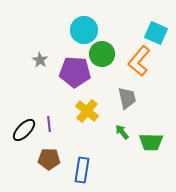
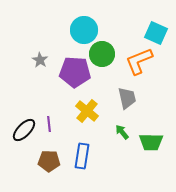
orange L-shape: rotated 28 degrees clockwise
brown pentagon: moved 2 px down
blue rectangle: moved 14 px up
